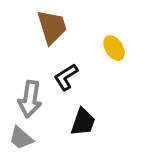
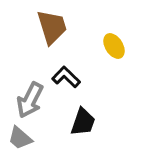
yellow ellipse: moved 2 px up
black L-shape: rotated 76 degrees clockwise
gray arrow: moved 1 px down; rotated 18 degrees clockwise
gray trapezoid: moved 1 px left
